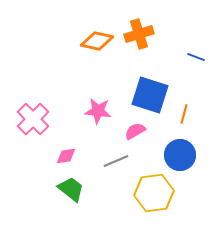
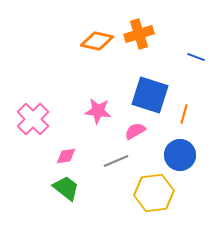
green trapezoid: moved 5 px left, 1 px up
